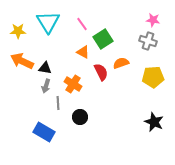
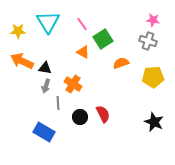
red semicircle: moved 2 px right, 42 px down
